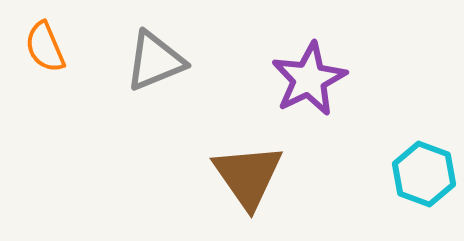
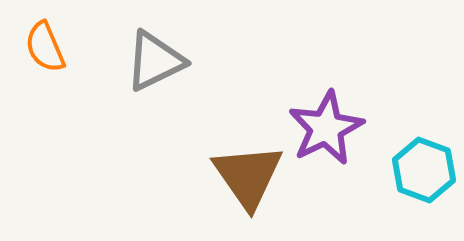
gray triangle: rotated 4 degrees counterclockwise
purple star: moved 17 px right, 49 px down
cyan hexagon: moved 4 px up
